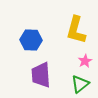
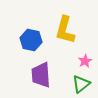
yellow L-shape: moved 11 px left
blue hexagon: rotated 10 degrees clockwise
green triangle: moved 1 px right
